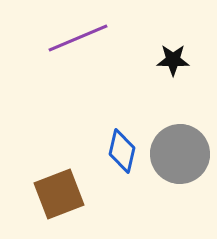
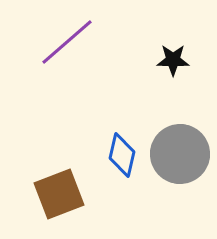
purple line: moved 11 px left, 4 px down; rotated 18 degrees counterclockwise
blue diamond: moved 4 px down
